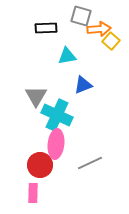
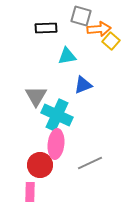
pink rectangle: moved 3 px left, 1 px up
